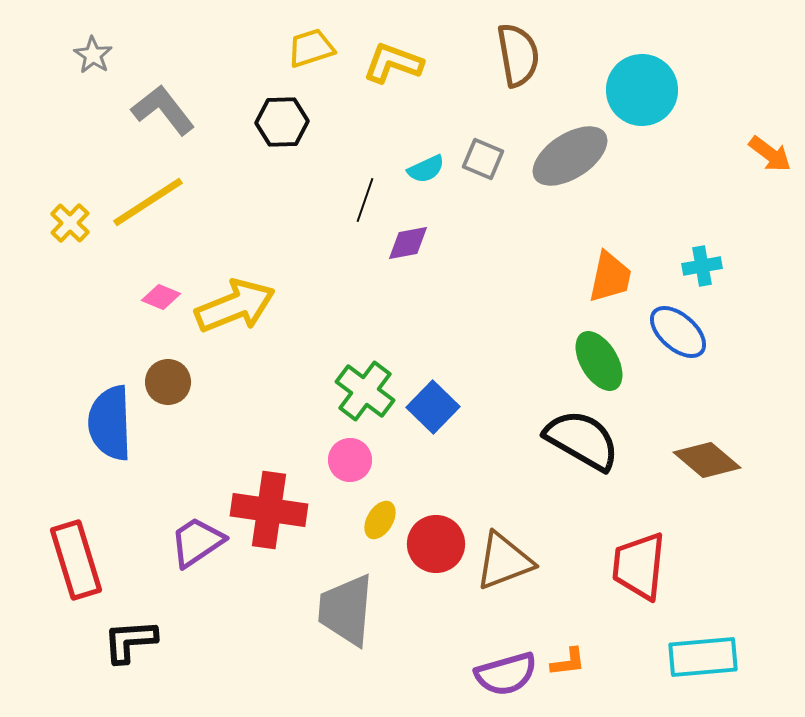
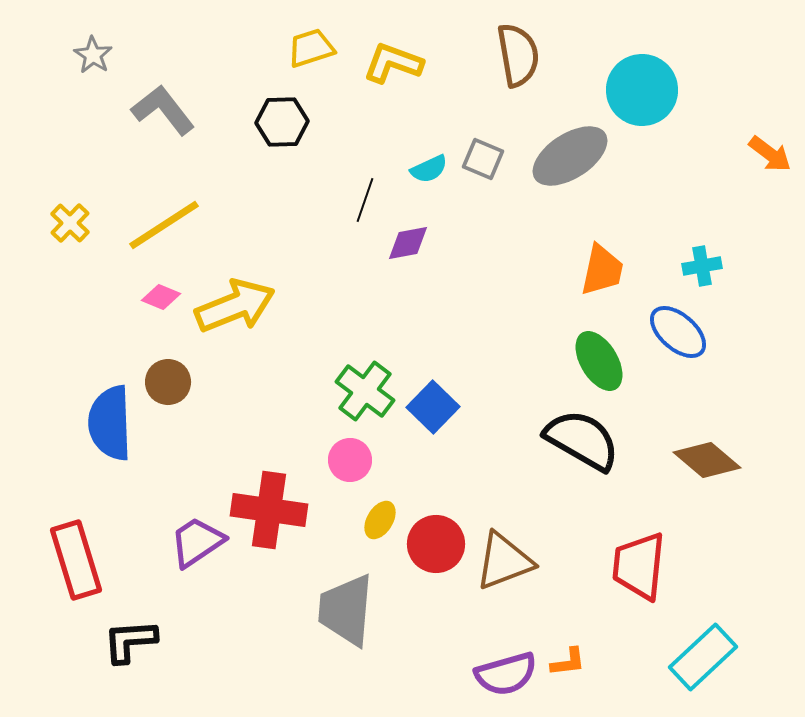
cyan semicircle: moved 3 px right
yellow line: moved 16 px right, 23 px down
orange trapezoid: moved 8 px left, 7 px up
cyan rectangle: rotated 38 degrees counterclockwise
